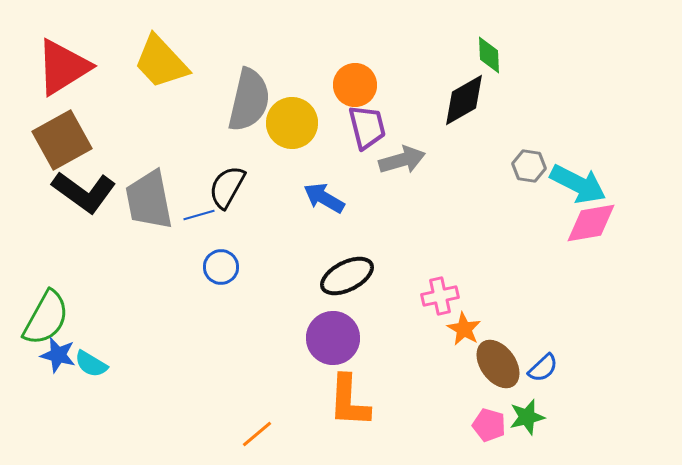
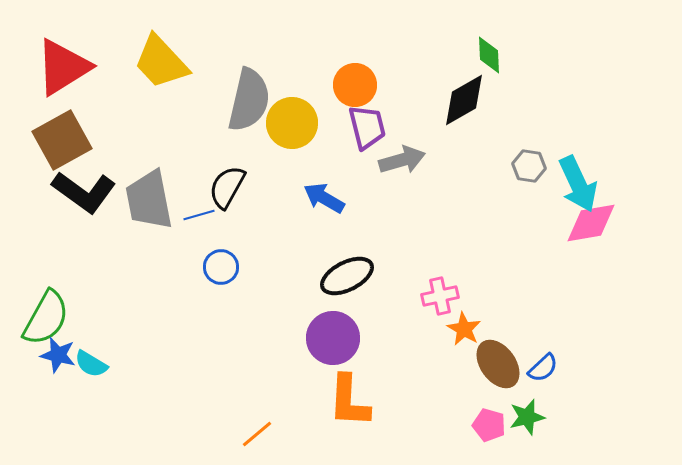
cyan arrow: rotated 38 degrees clockwise
